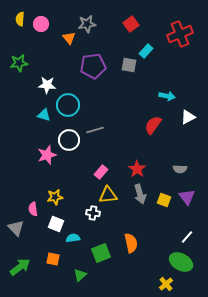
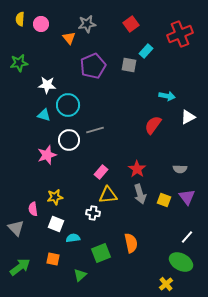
purple pentagon: rotated 15 degrees counterclockwise
